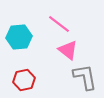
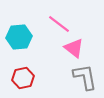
pink triangle: moved 6 px right, 2 px up
red hexagon: moved 1 px left, 2 px up
